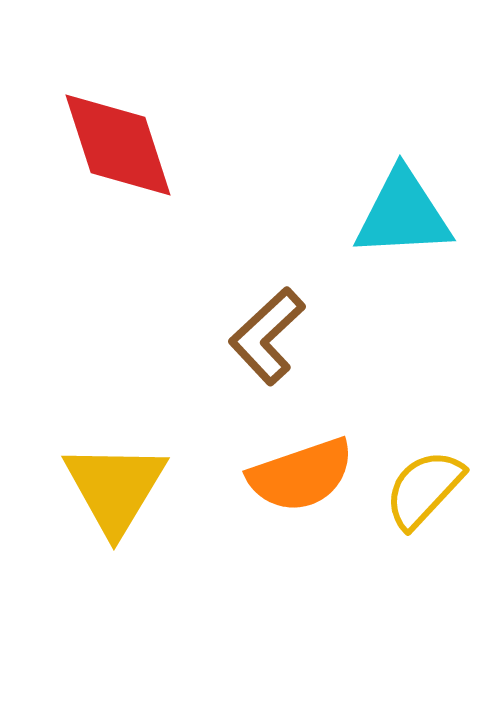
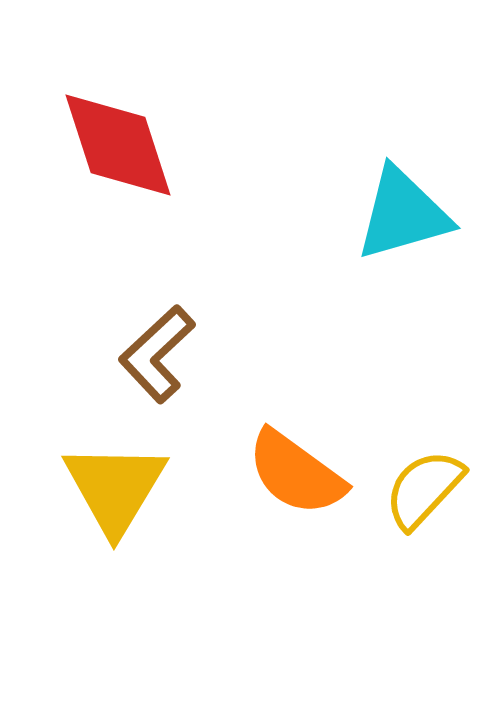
cyan triangle: rotated 13 degrees counterclockwise
brown L-shape: moved 110 px left, 18 px down
orange semicircle: moved 5 px left, 2 px up; rotated 55 degrees clockwise
